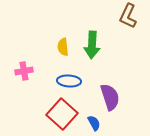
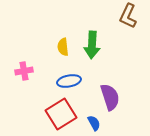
blue ellipse: rotated 15 degrees counterclockwise
red square: moved 1 px left; rotated 16 degrees clockwise
